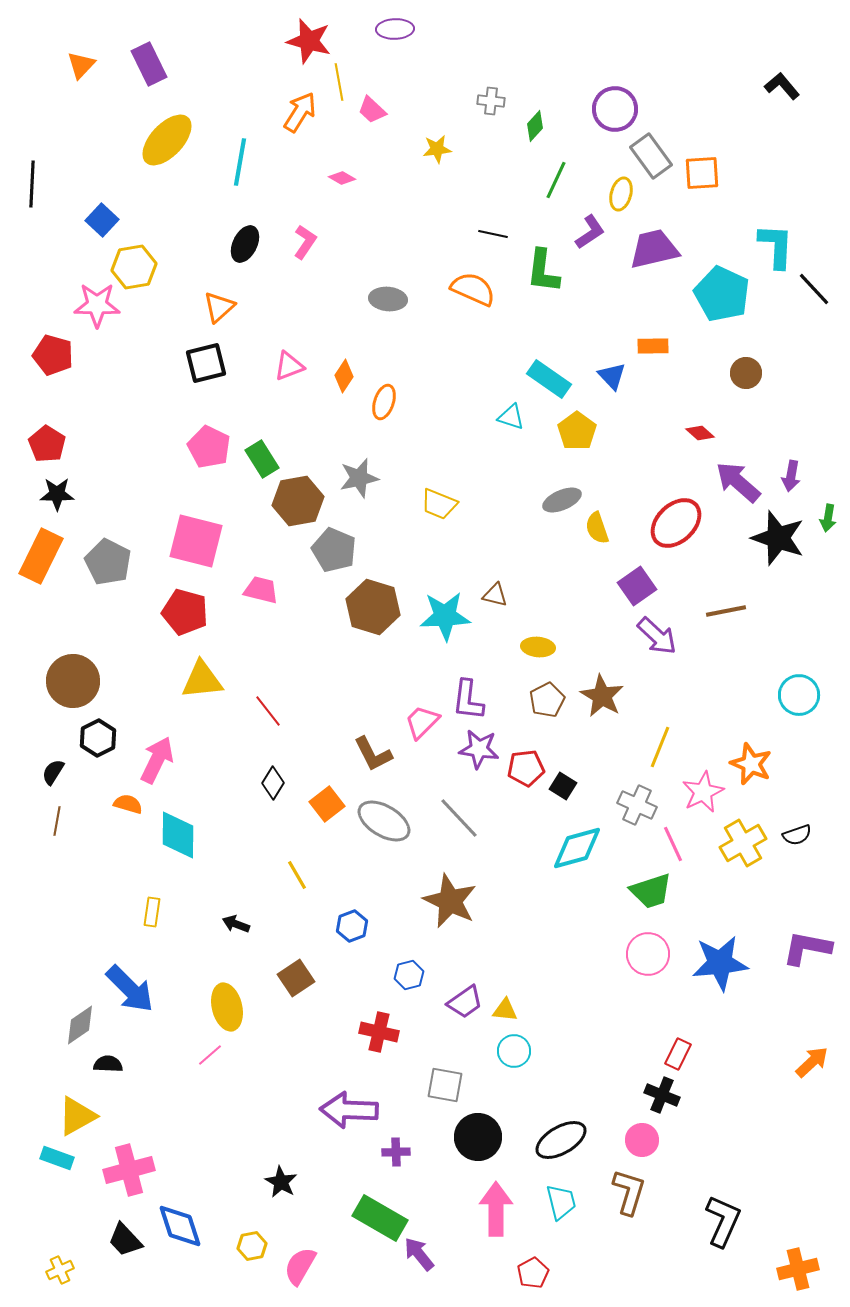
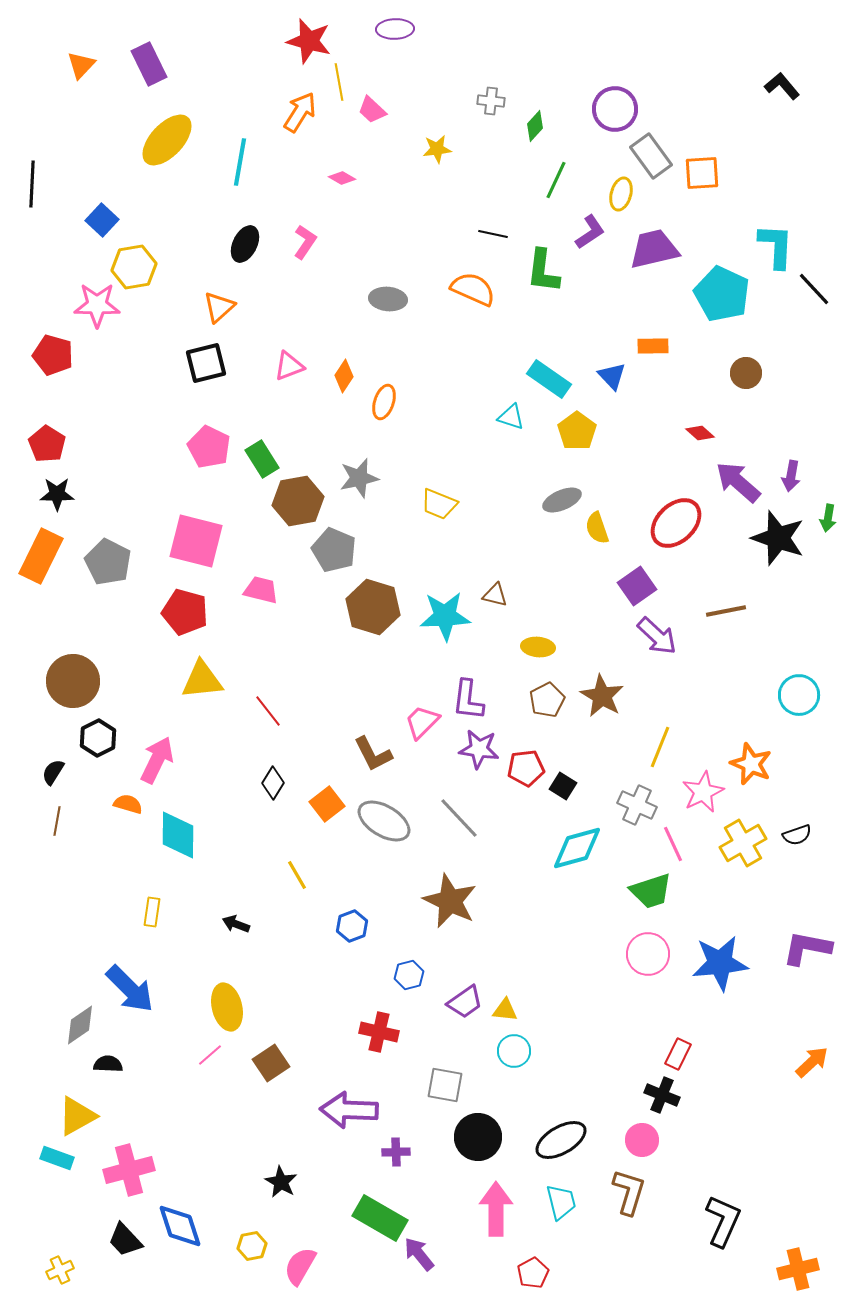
brown square at (296, 978): moved 25 px left, 85 px down
